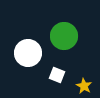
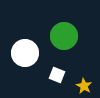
white circle: moved 3 px left
